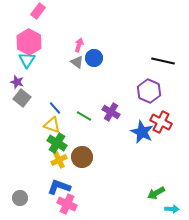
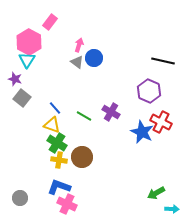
pink rectangle: moved 12 px right, 11 px down
purple star: moved 2 px left, 3 px up
yellow cross: rotated 35 degrees clockwise
